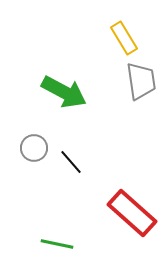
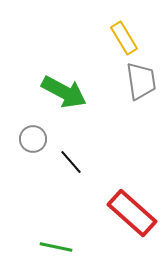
gray circle: moved 1 px left, 9 px up
green line: moved 1 px left, 3 px down
